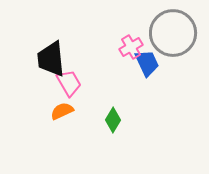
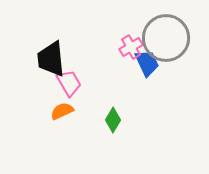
gray circle: moved 7 px left, 5 px down
